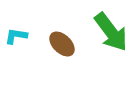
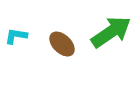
green arrow: rotated 87 degrees counterclockwise
